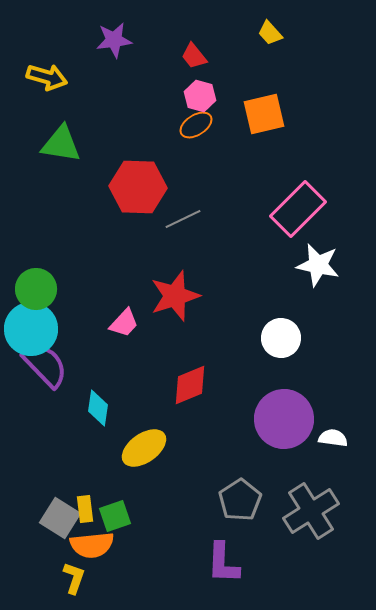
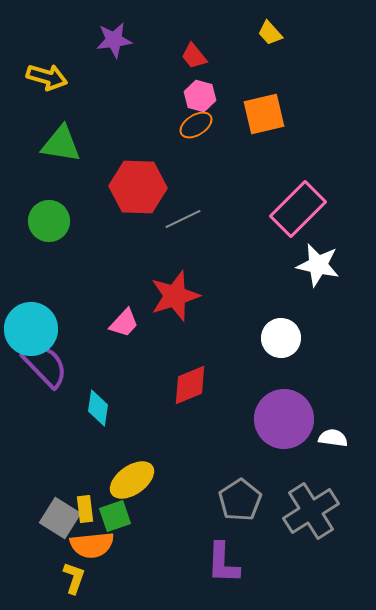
green circle: moved 13 px right, 68 px up
yellow ellipse: moved 12 px left, 32 px down
